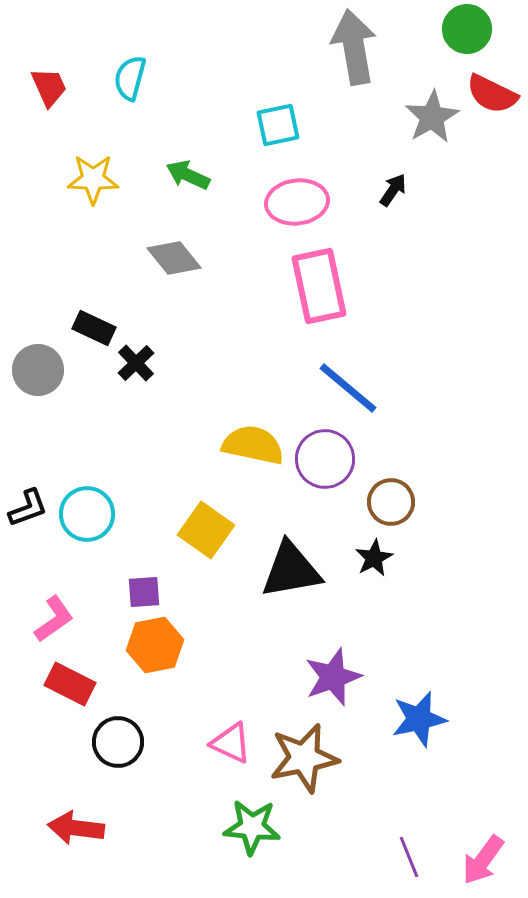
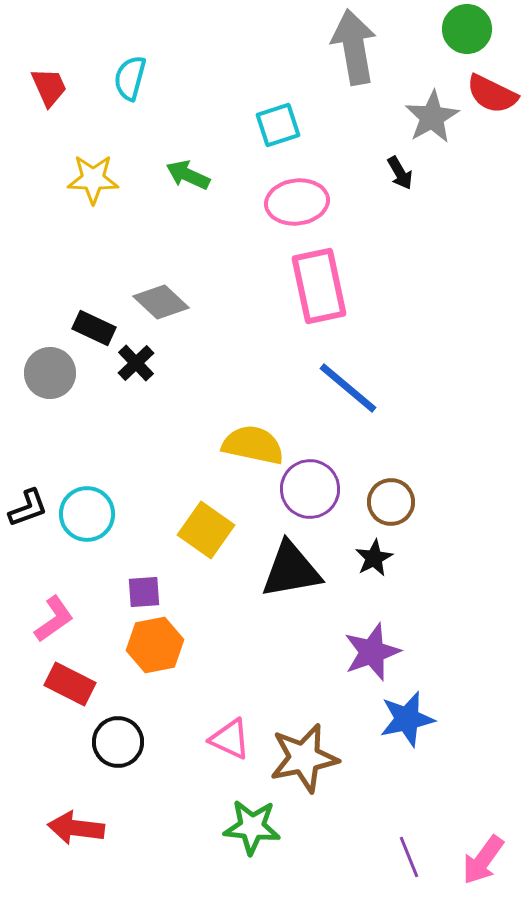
cyan square: rotated 6 degrees counterclockwise
black arrow: moved 7 px right, 17 px up; rotated 116 degrees clockwise
gray diamond: moved 13 px left, 44 px down; rotated 8 degrees counterclockwise
gray circle: moved 12 px right, 3 px down
purple circle: moved 15 px left, 30 px down
purple star: moved 39 px right, 25 px up
blue star: moved 12 px left
pink triangle: moved 1 px left, 4 px up
